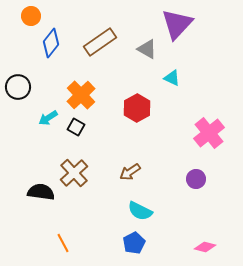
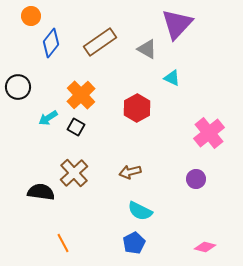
brown arrow: rotated 20 degrees clockwise
